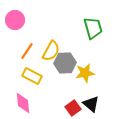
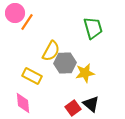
pink circle: moved 7 px up
orange line: moved 29 px up
